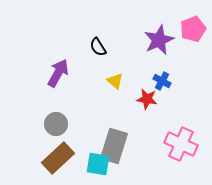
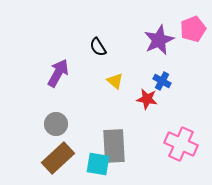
gray rectangle: rotated 20 degrees counterclockwise
